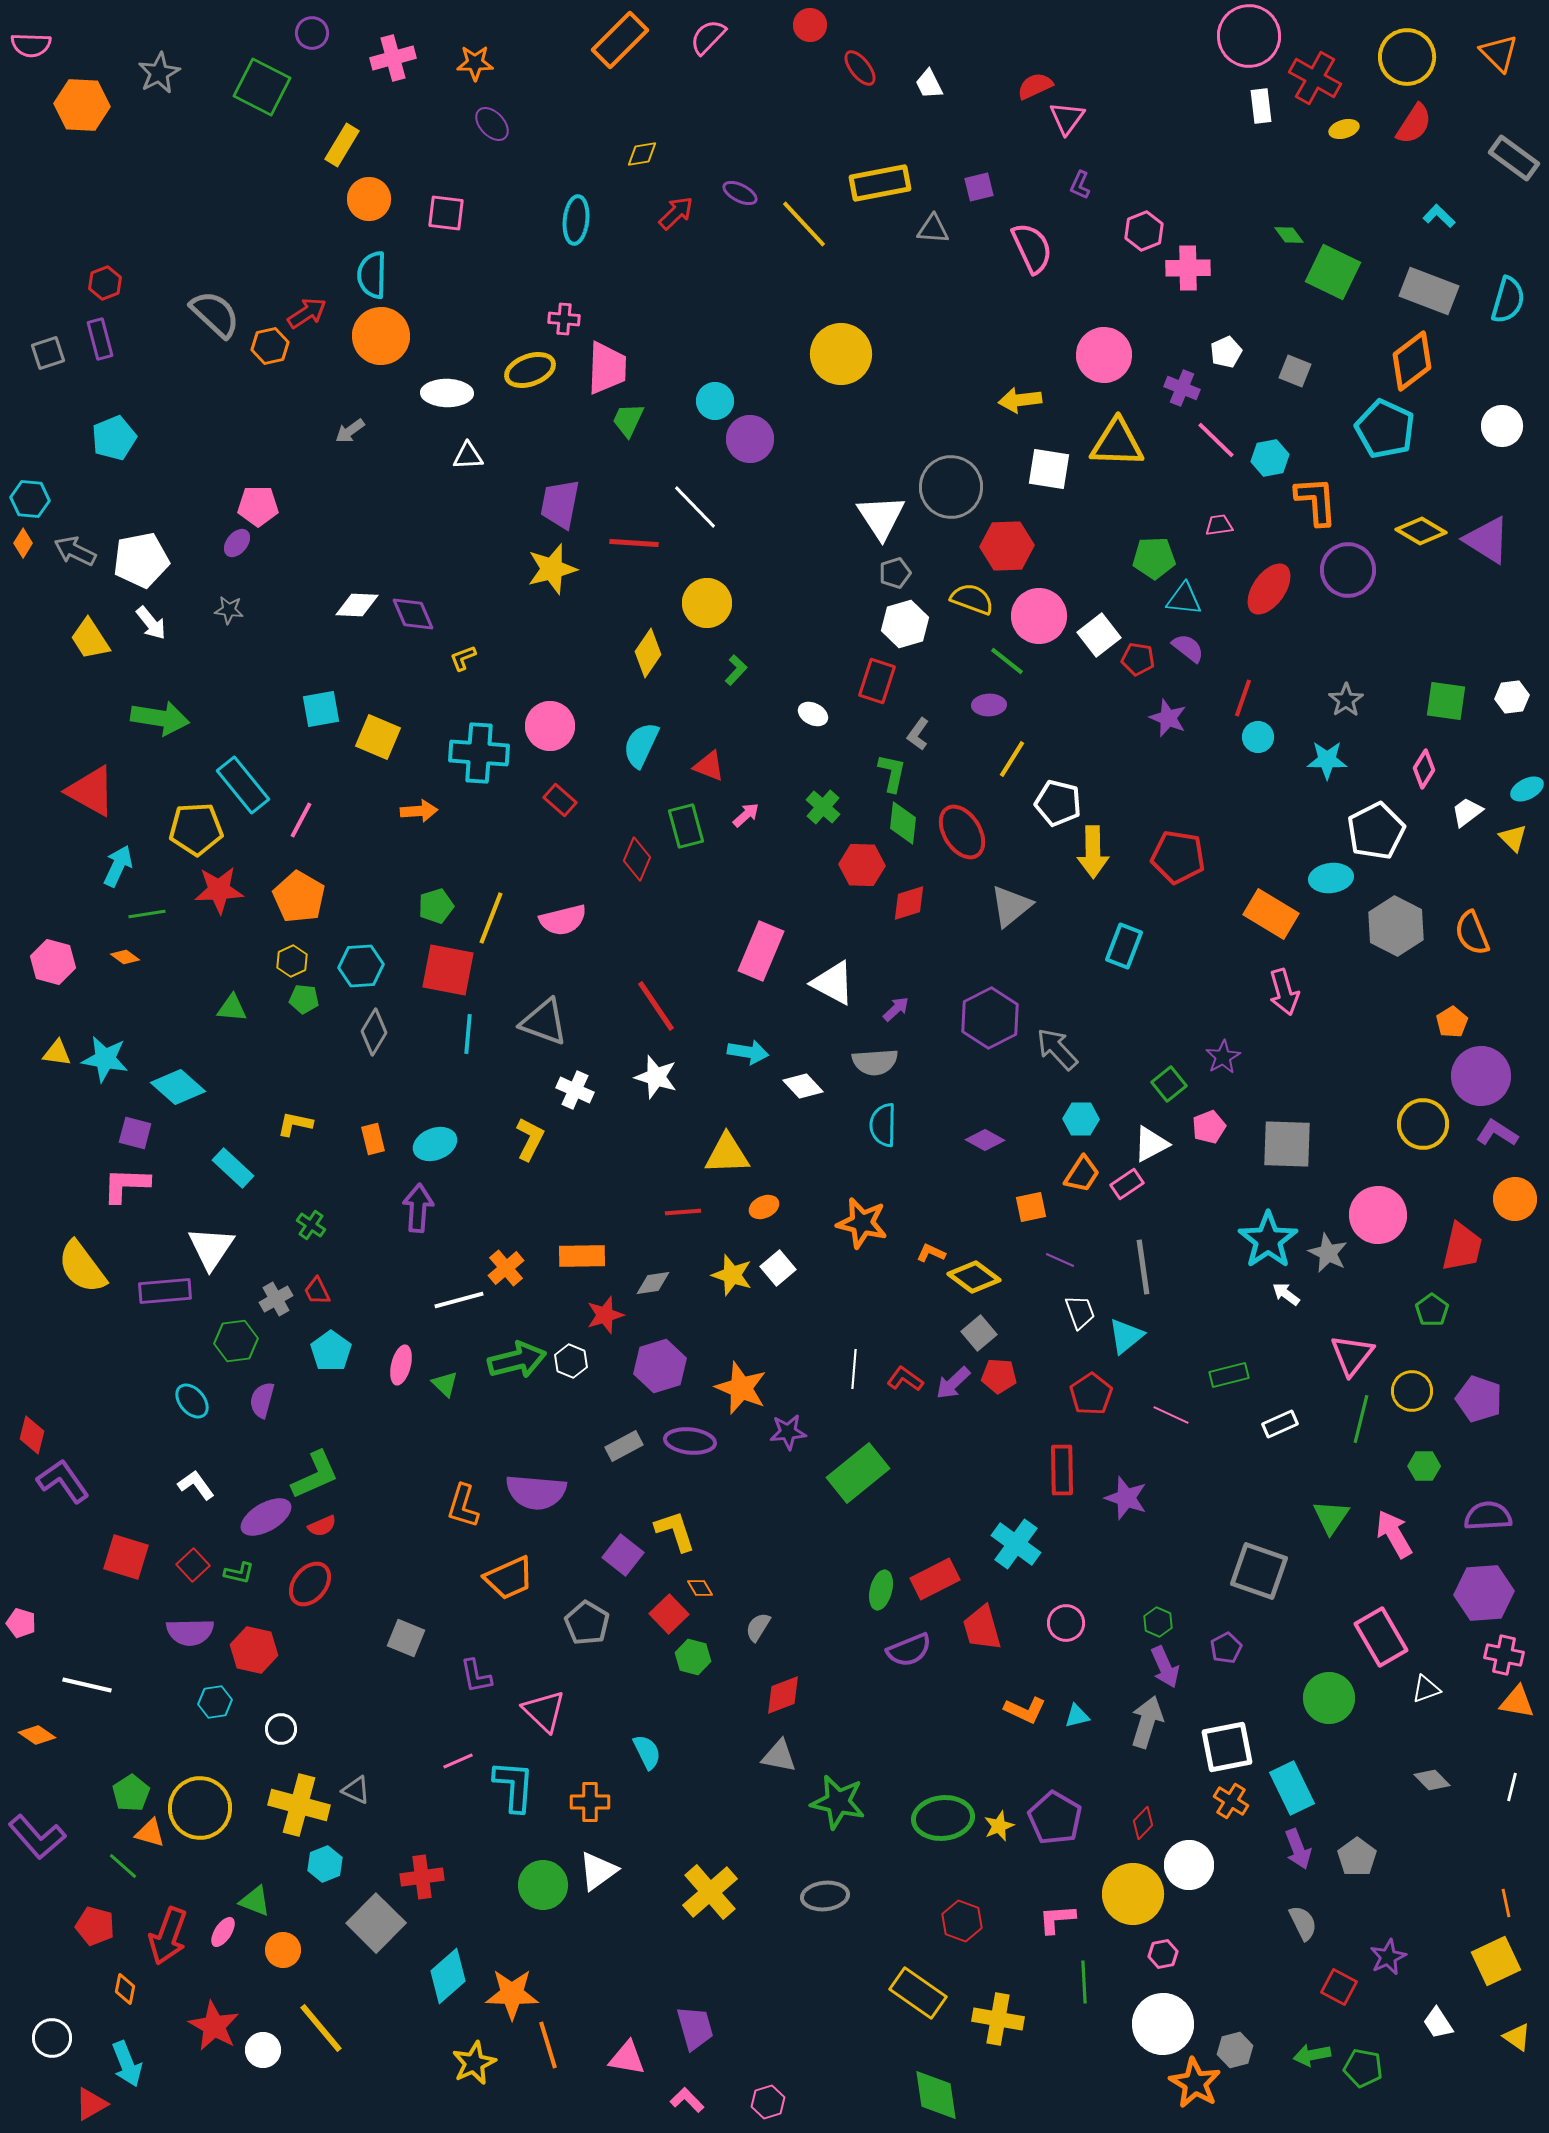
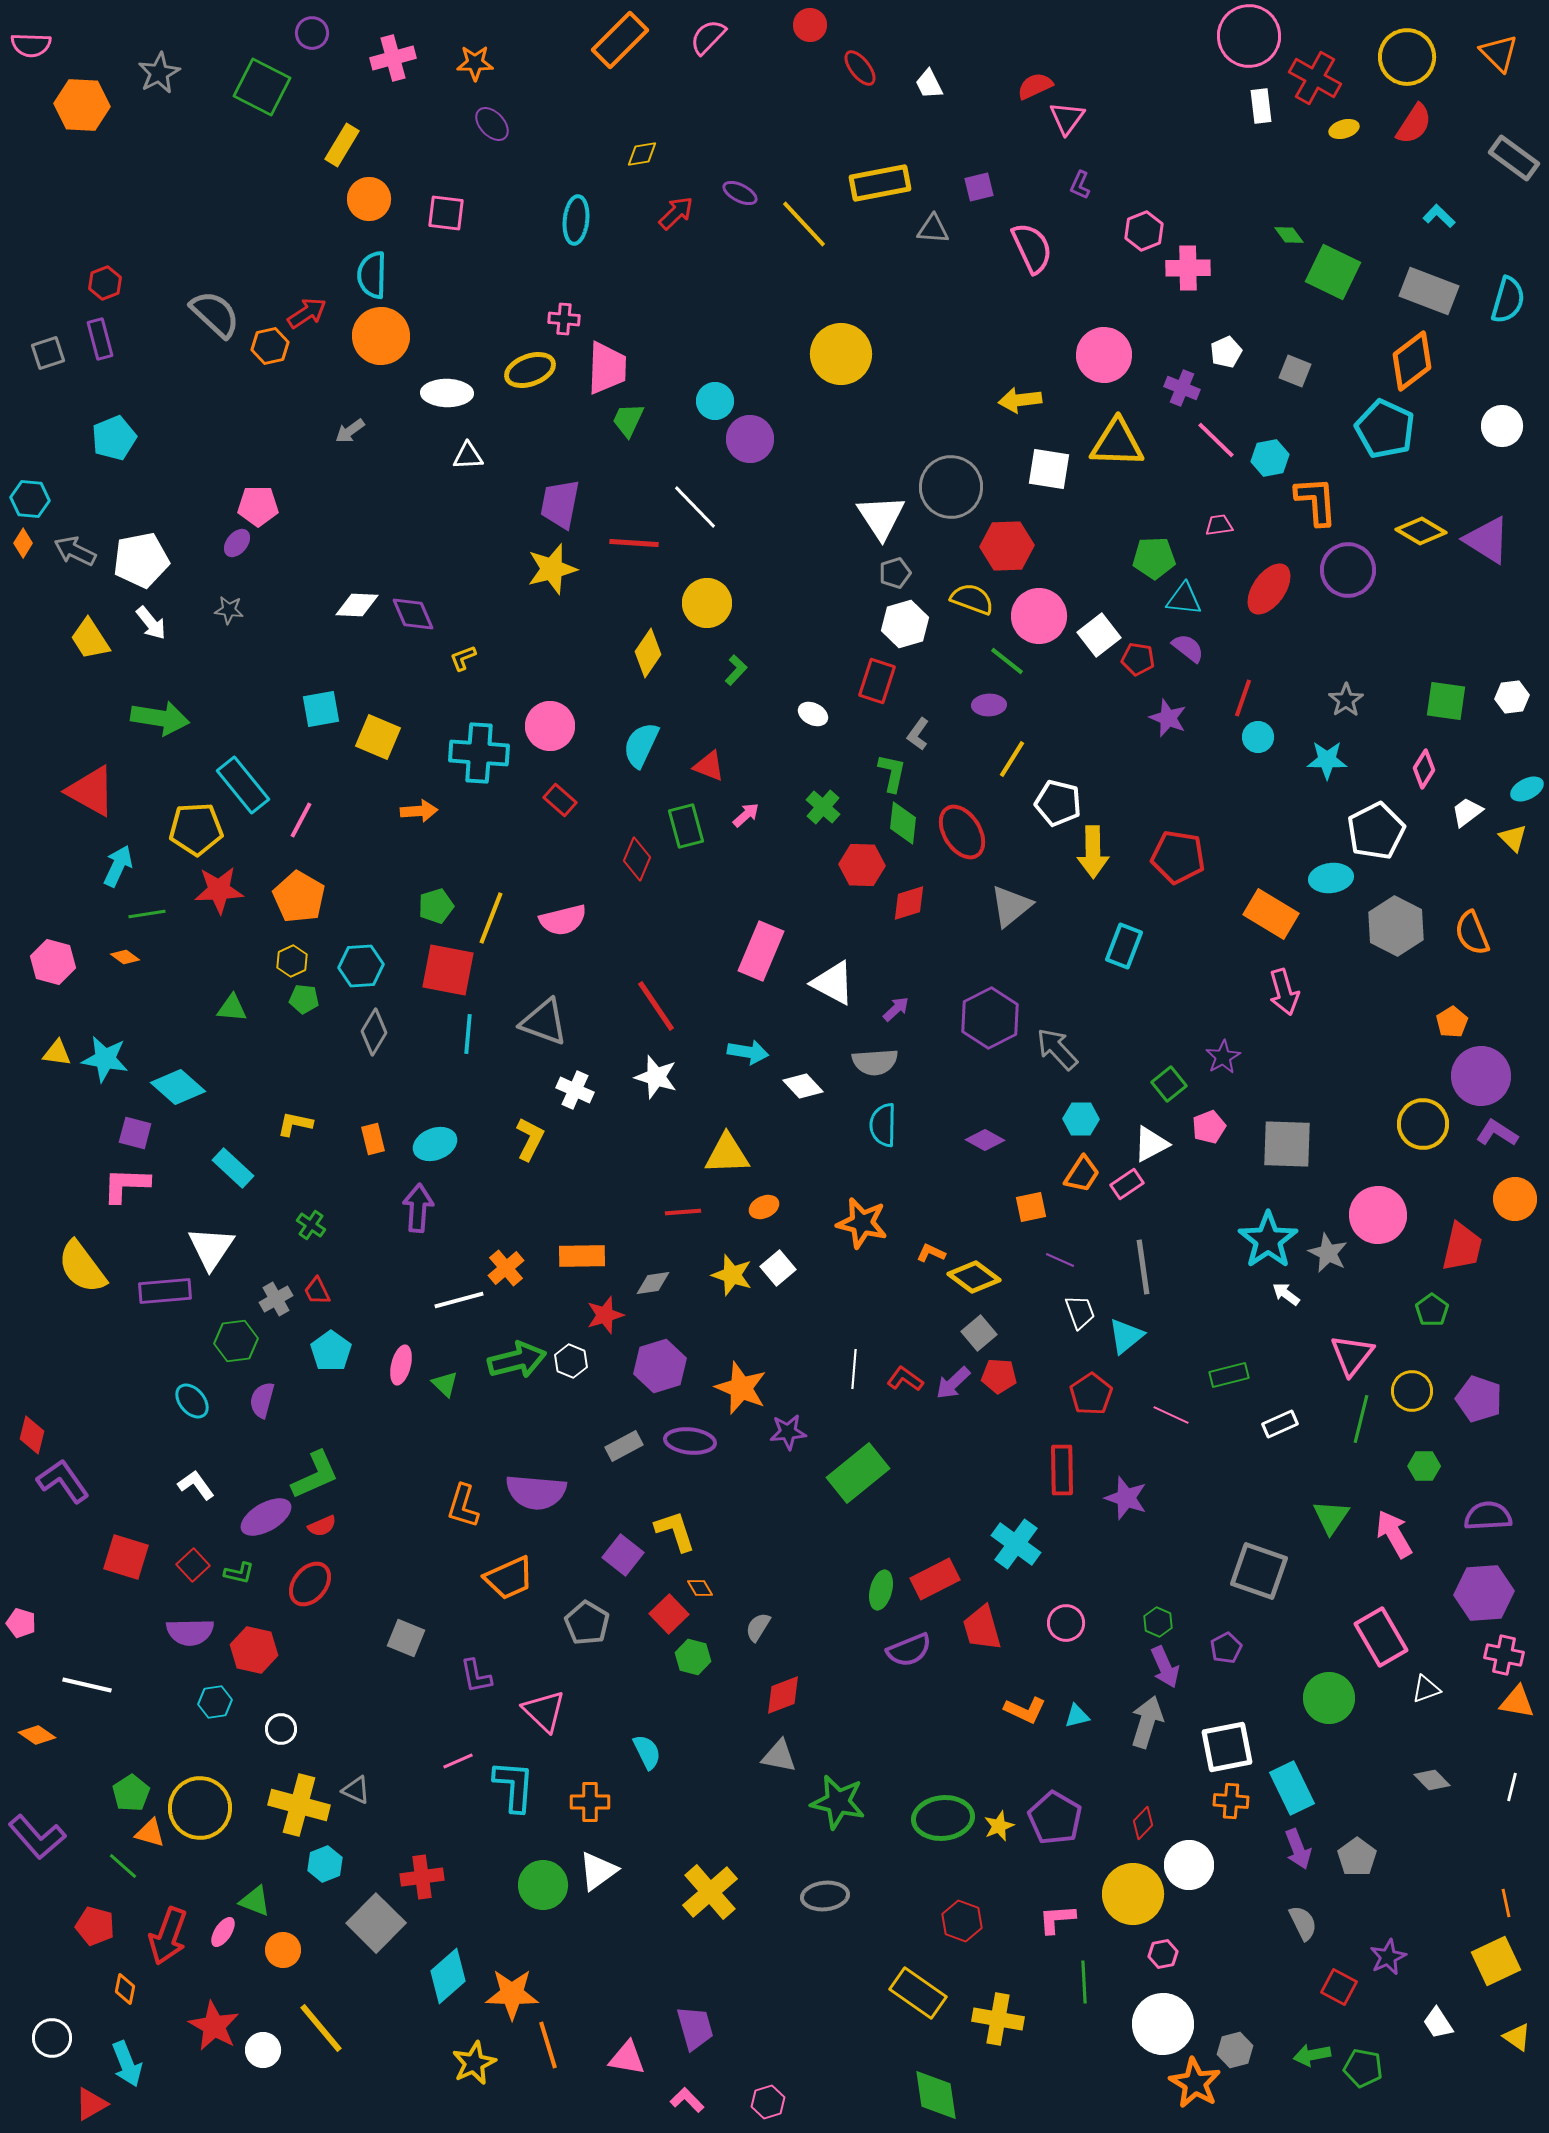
orange cross at (1231, 1801): rotated 28 degrees counterclockwise
